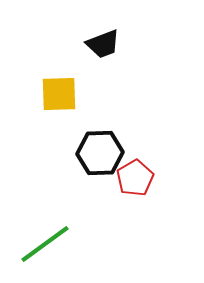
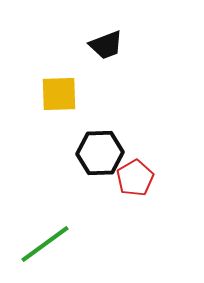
black trapezoid: moved 3 px right, 1 px down
